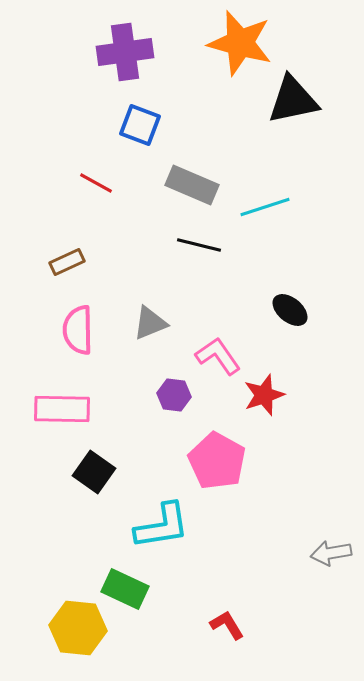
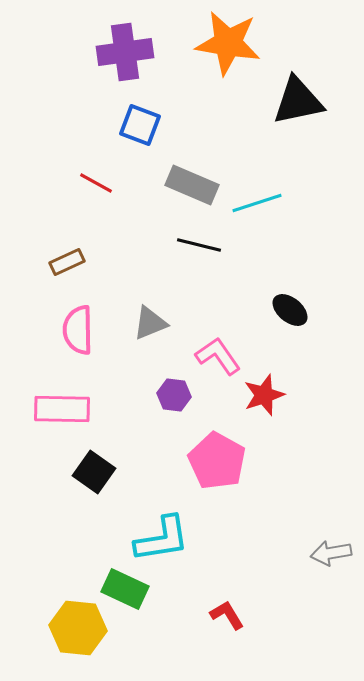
orange star: moved 12 px left; rotated 6 degrees counterclockwise
black triangle: moved 5 px right, 1 px down
cyan line: moved 8 px left, 4 px up
cyan L-shape: moved 13 px down
red L-shape: moved 10 px up
